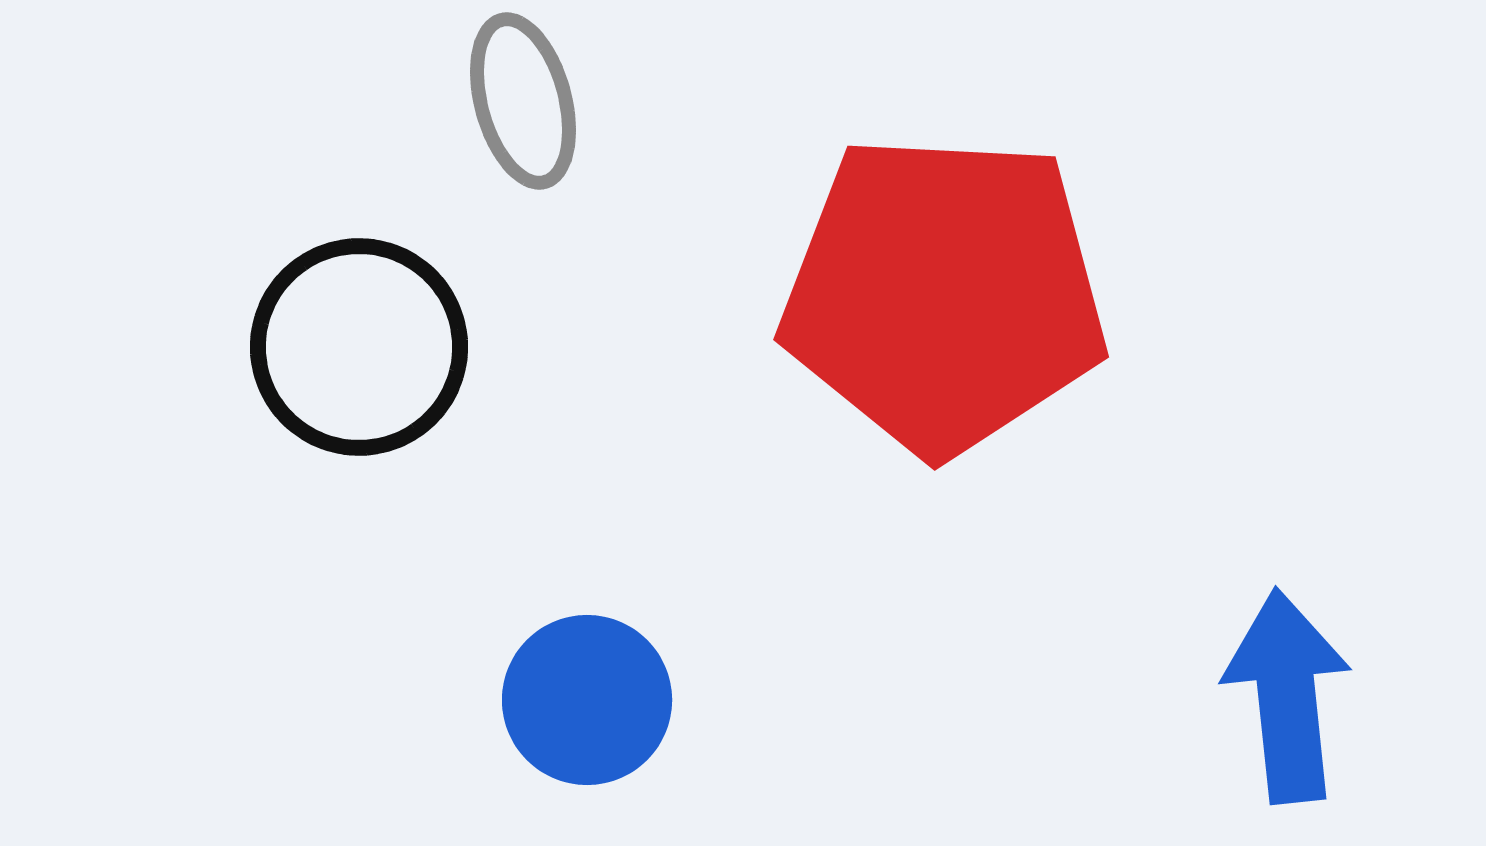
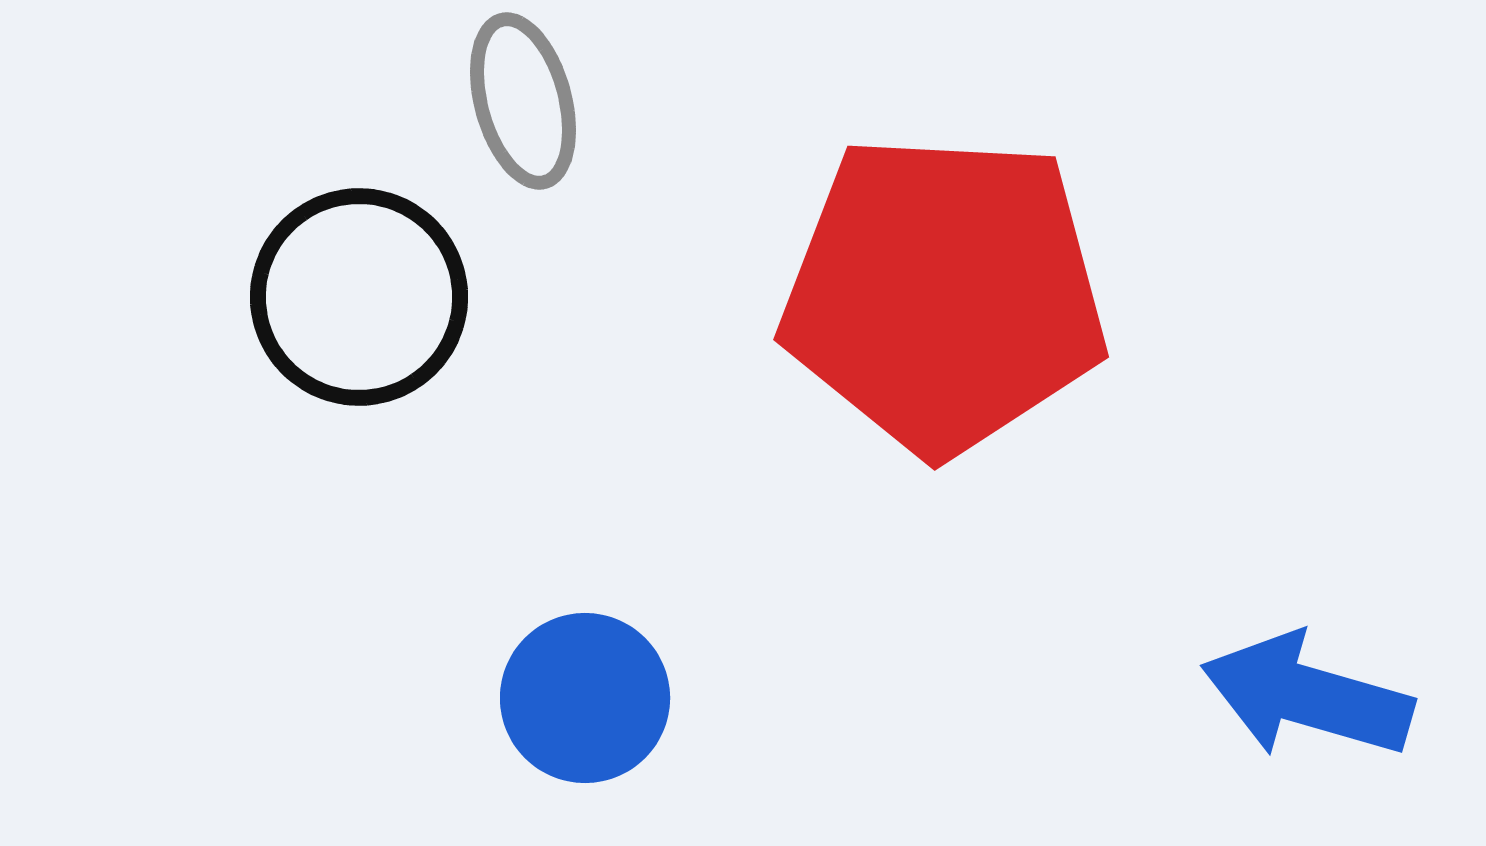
black circle: moved 50 px up
blue arrow: moved 20 px right; rotated 68 degrees counterclockwise
blue circle: moved 2 px left, 2 px up
